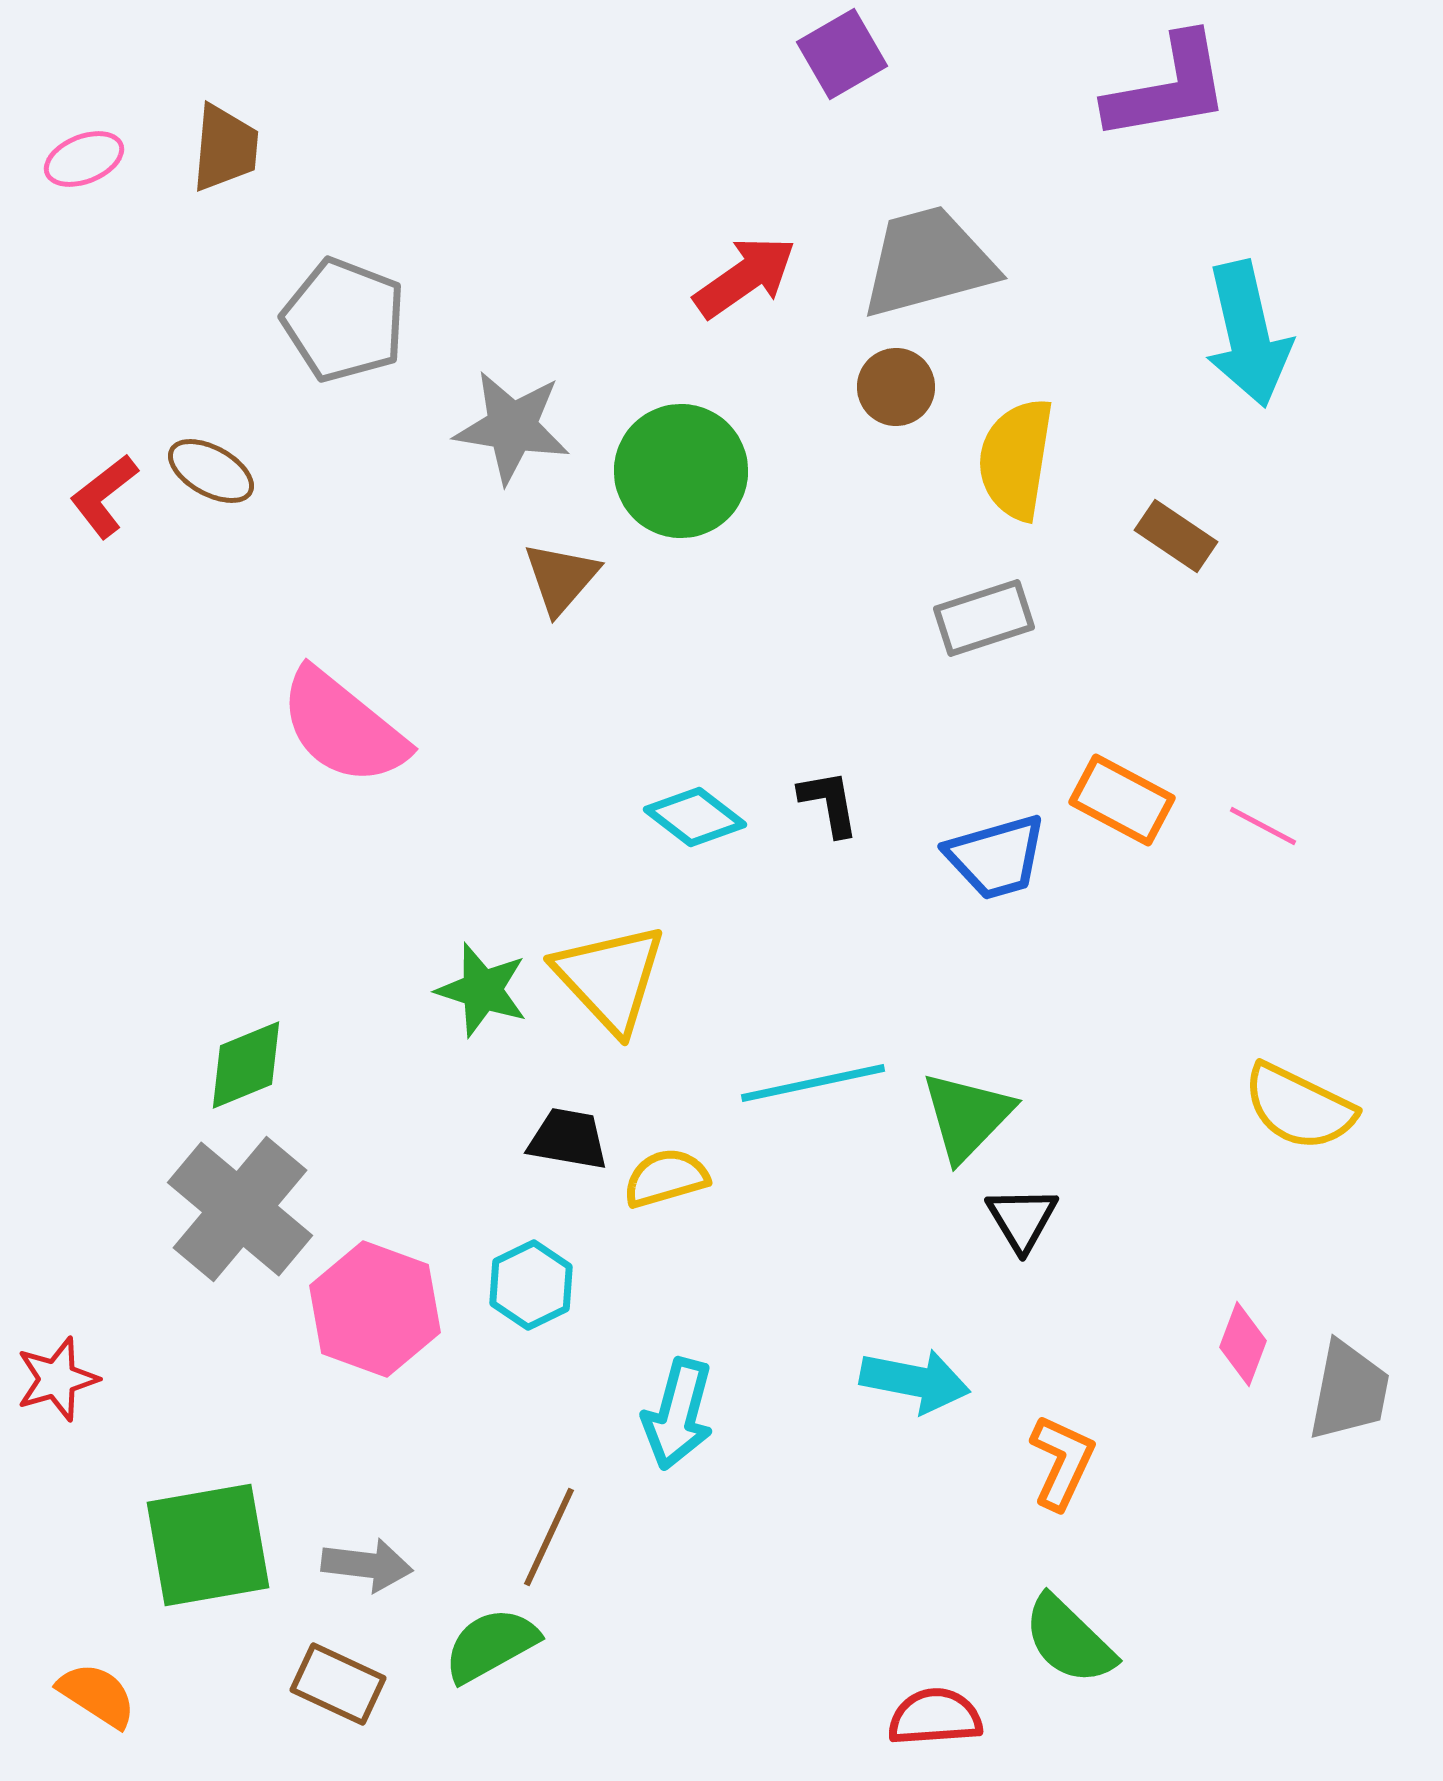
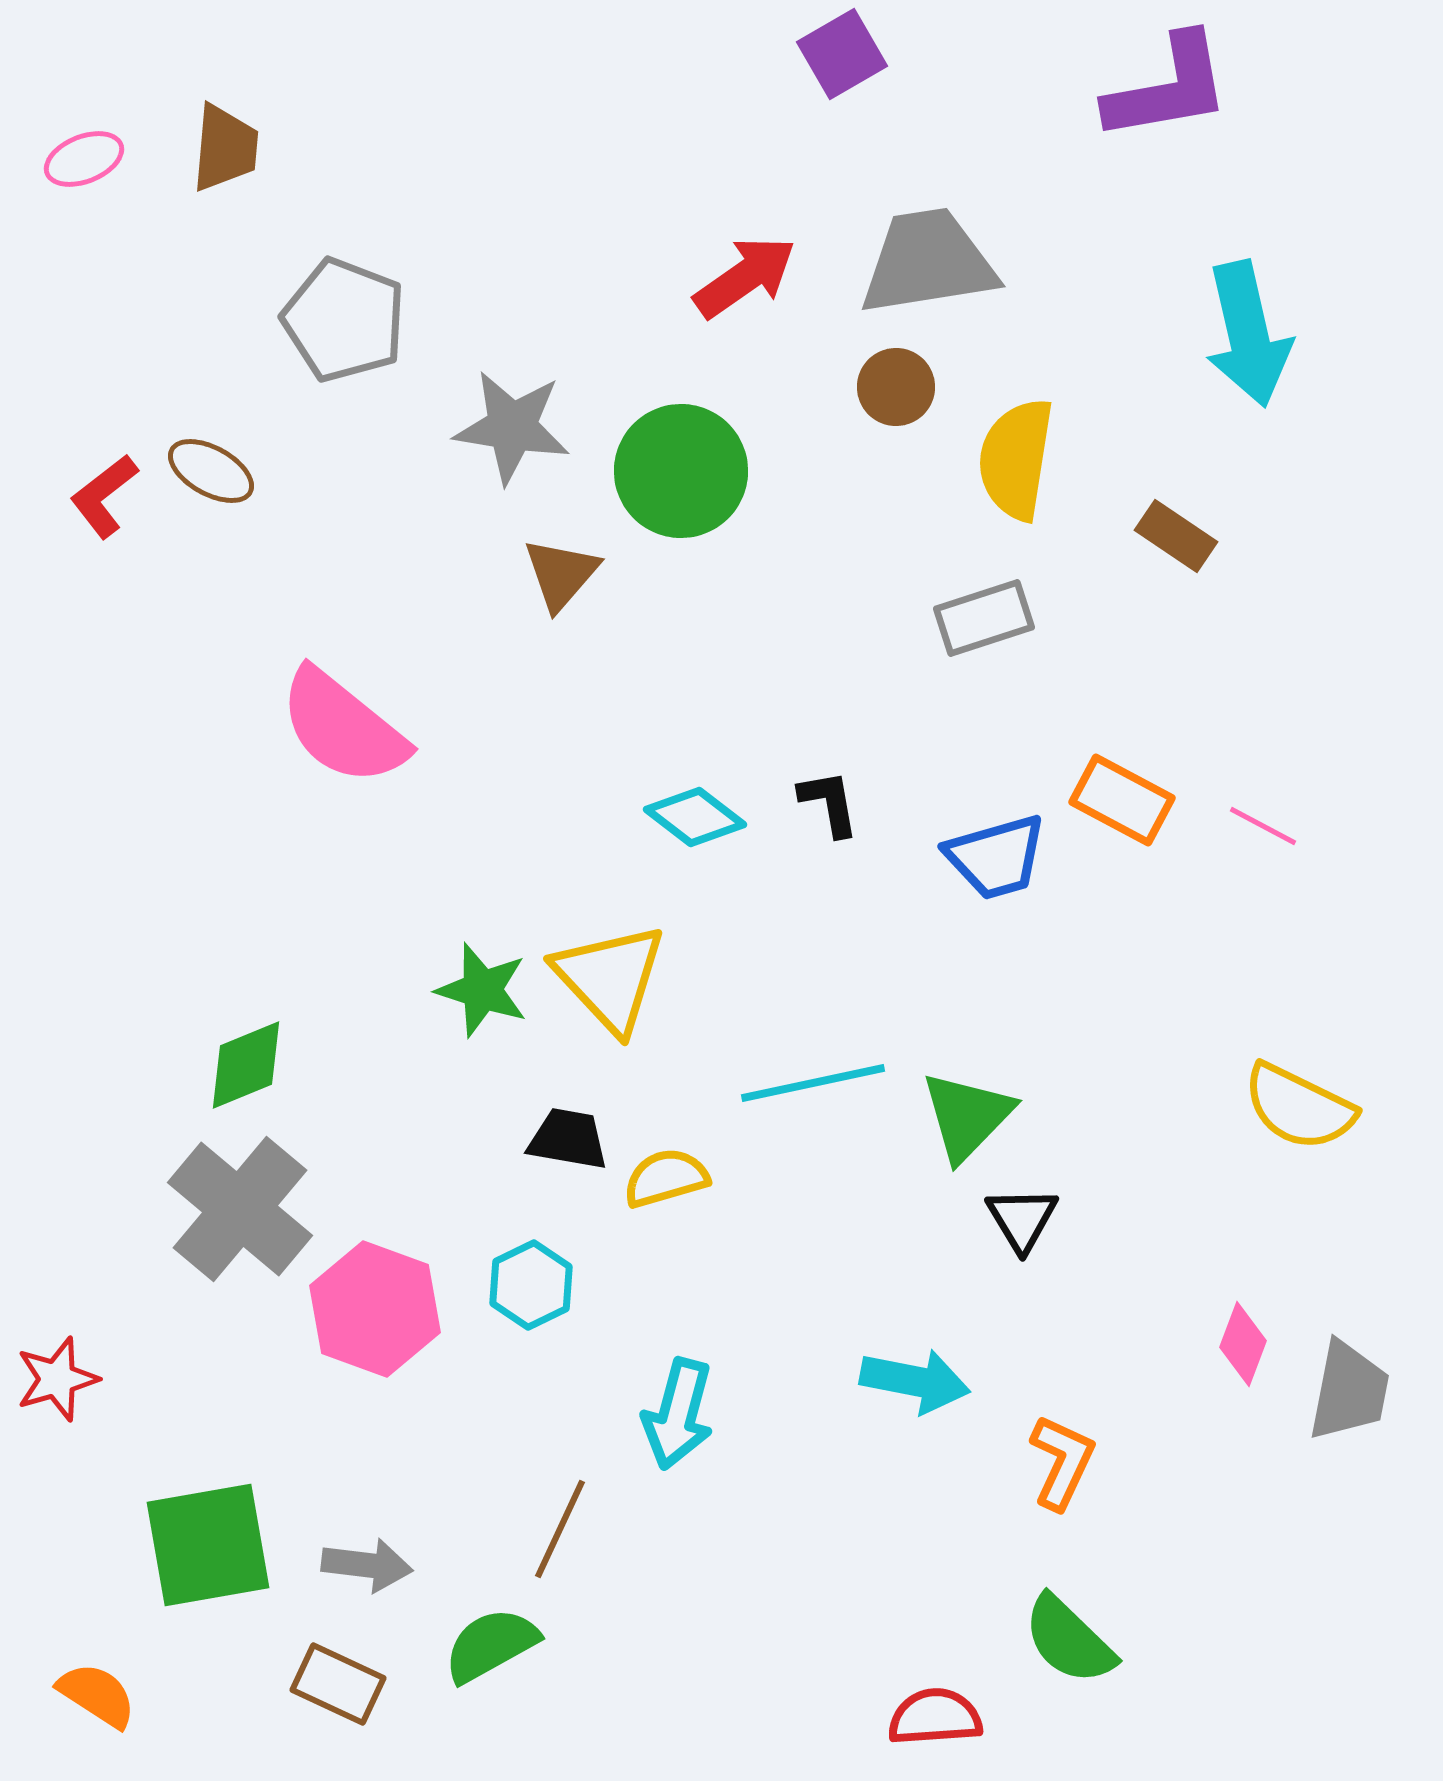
gray trapezoid at (928, 262): rotated 6 degrees clockwise
brown triangle at (561, 578): moved 4 px up
brown line at (549, 1537): moved 11 px right, 8 px up
